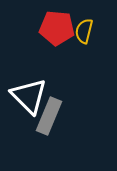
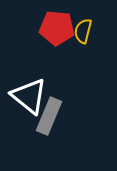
yellow semicircle: moved 1 px left
white triangle: rotated 6 degrees counterclockwise
